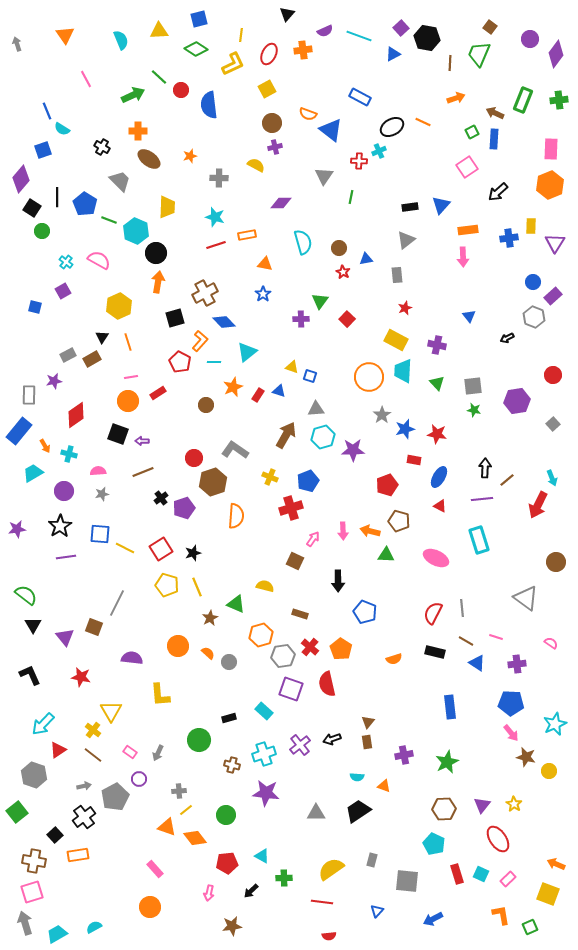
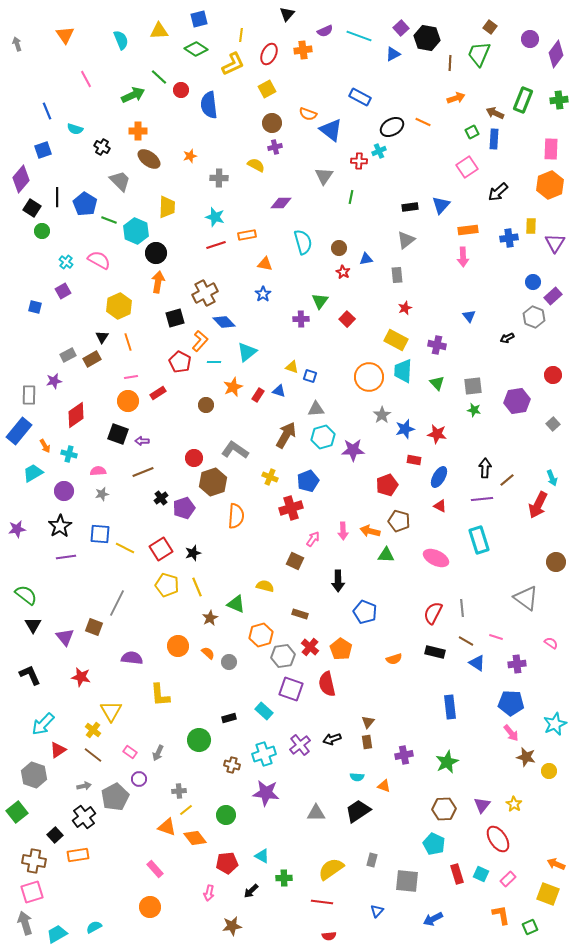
cyan semicircle at (62, 129): moved 13 px right; rotated 14 degrees counterclockwise
